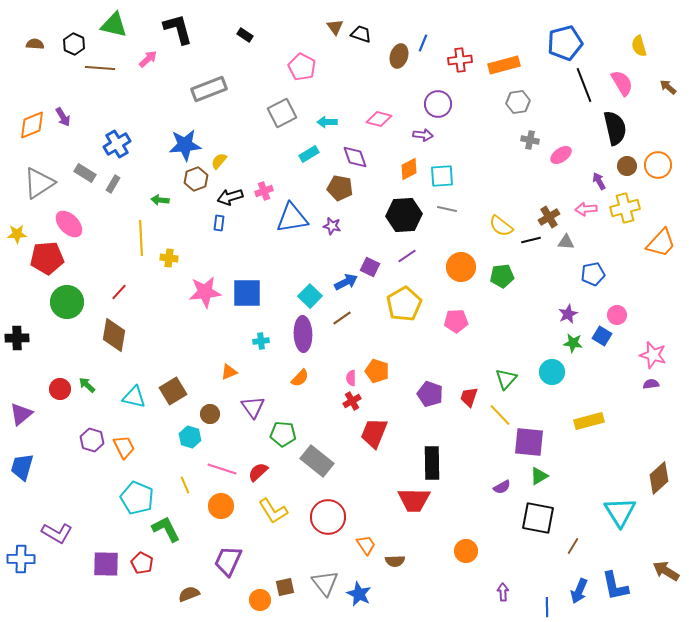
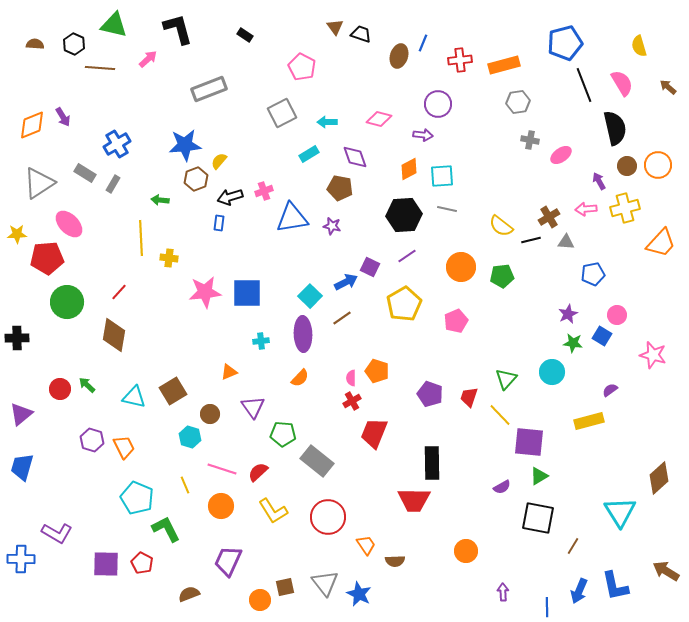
pink pentagon at (456, 321): rotated 20 degrees counterclockwise
purple semicircle at (651, 384): moved 41 px left, 6 px down; rotated 28 degrees counterclockwise
